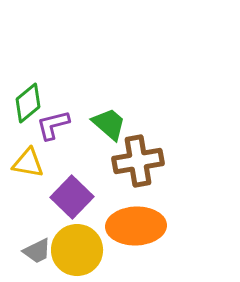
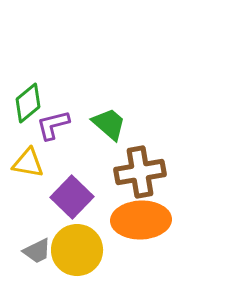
brown cross: moved 2 px right, 11 px down
orange ellipse: moved 5 px right, 6 px up
